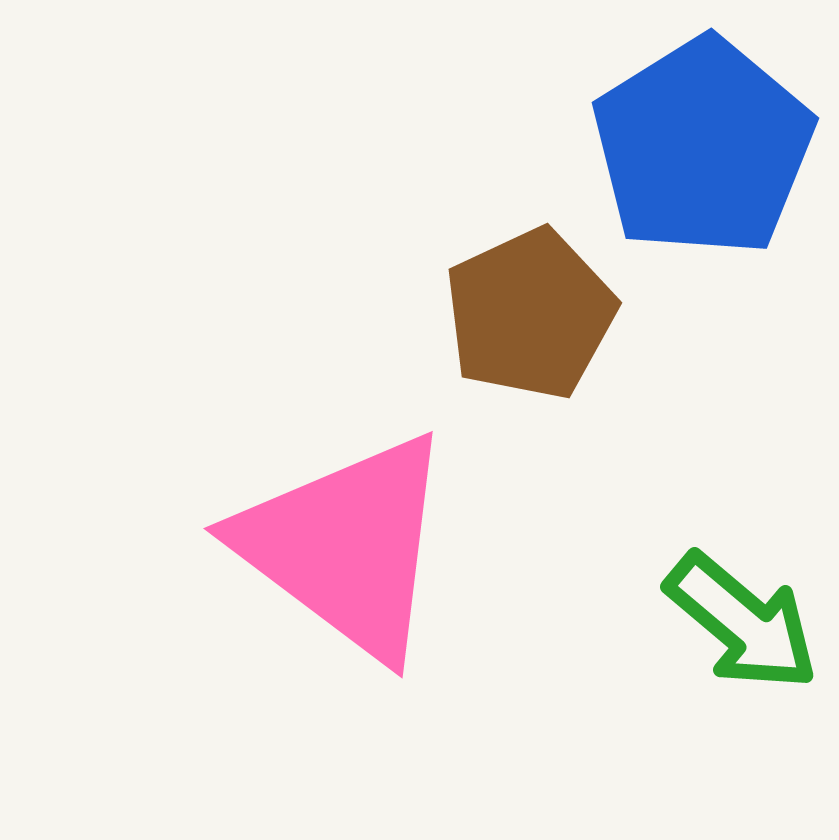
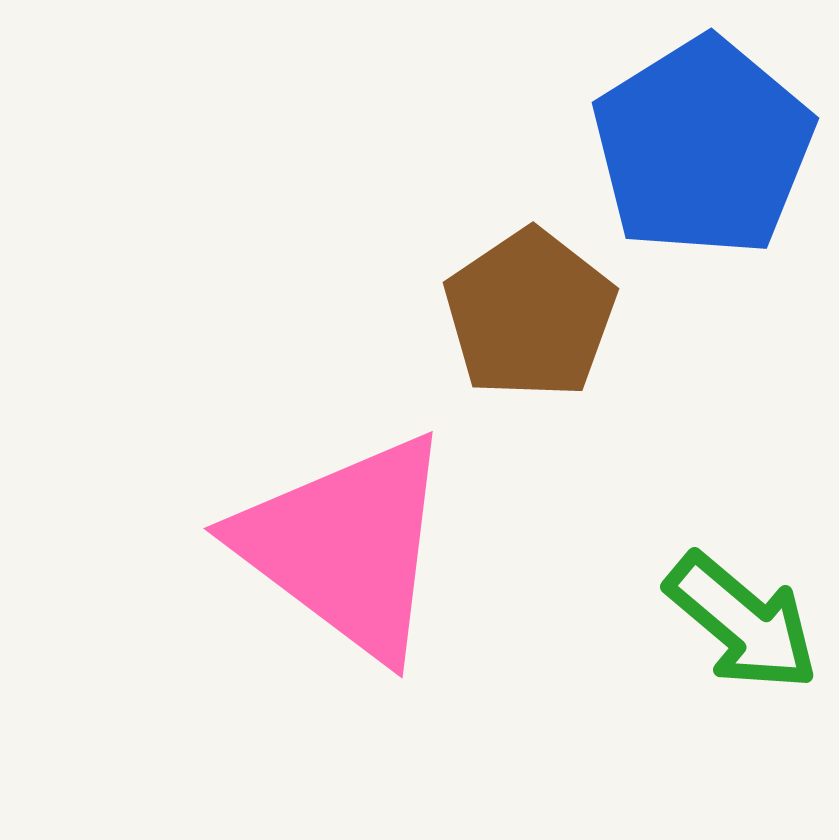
brown pentagon: rotated 9 degrees counterclockwise
